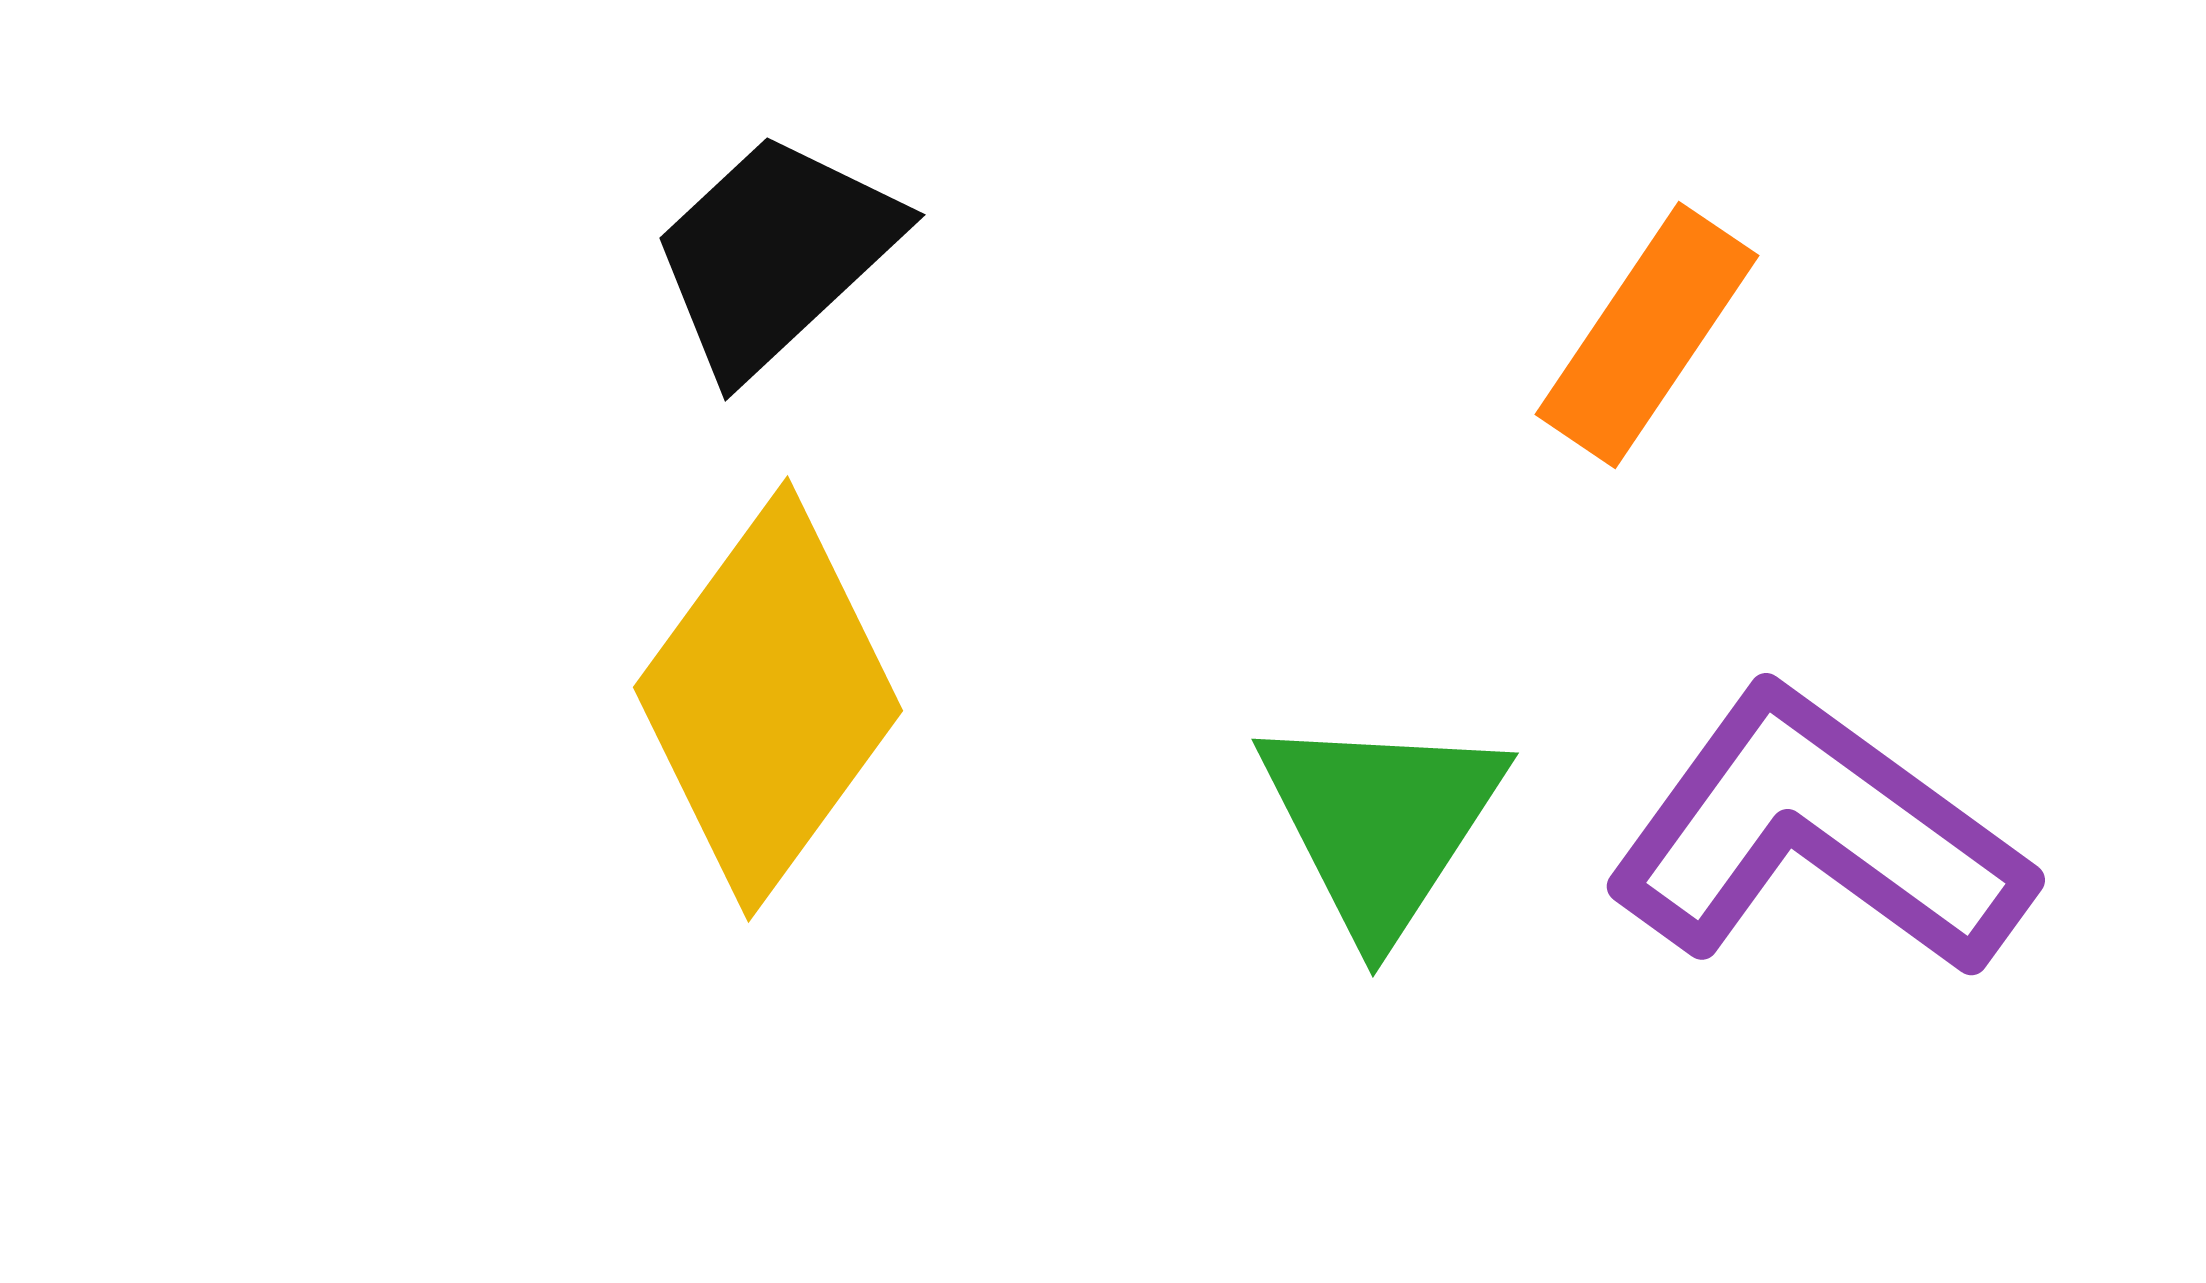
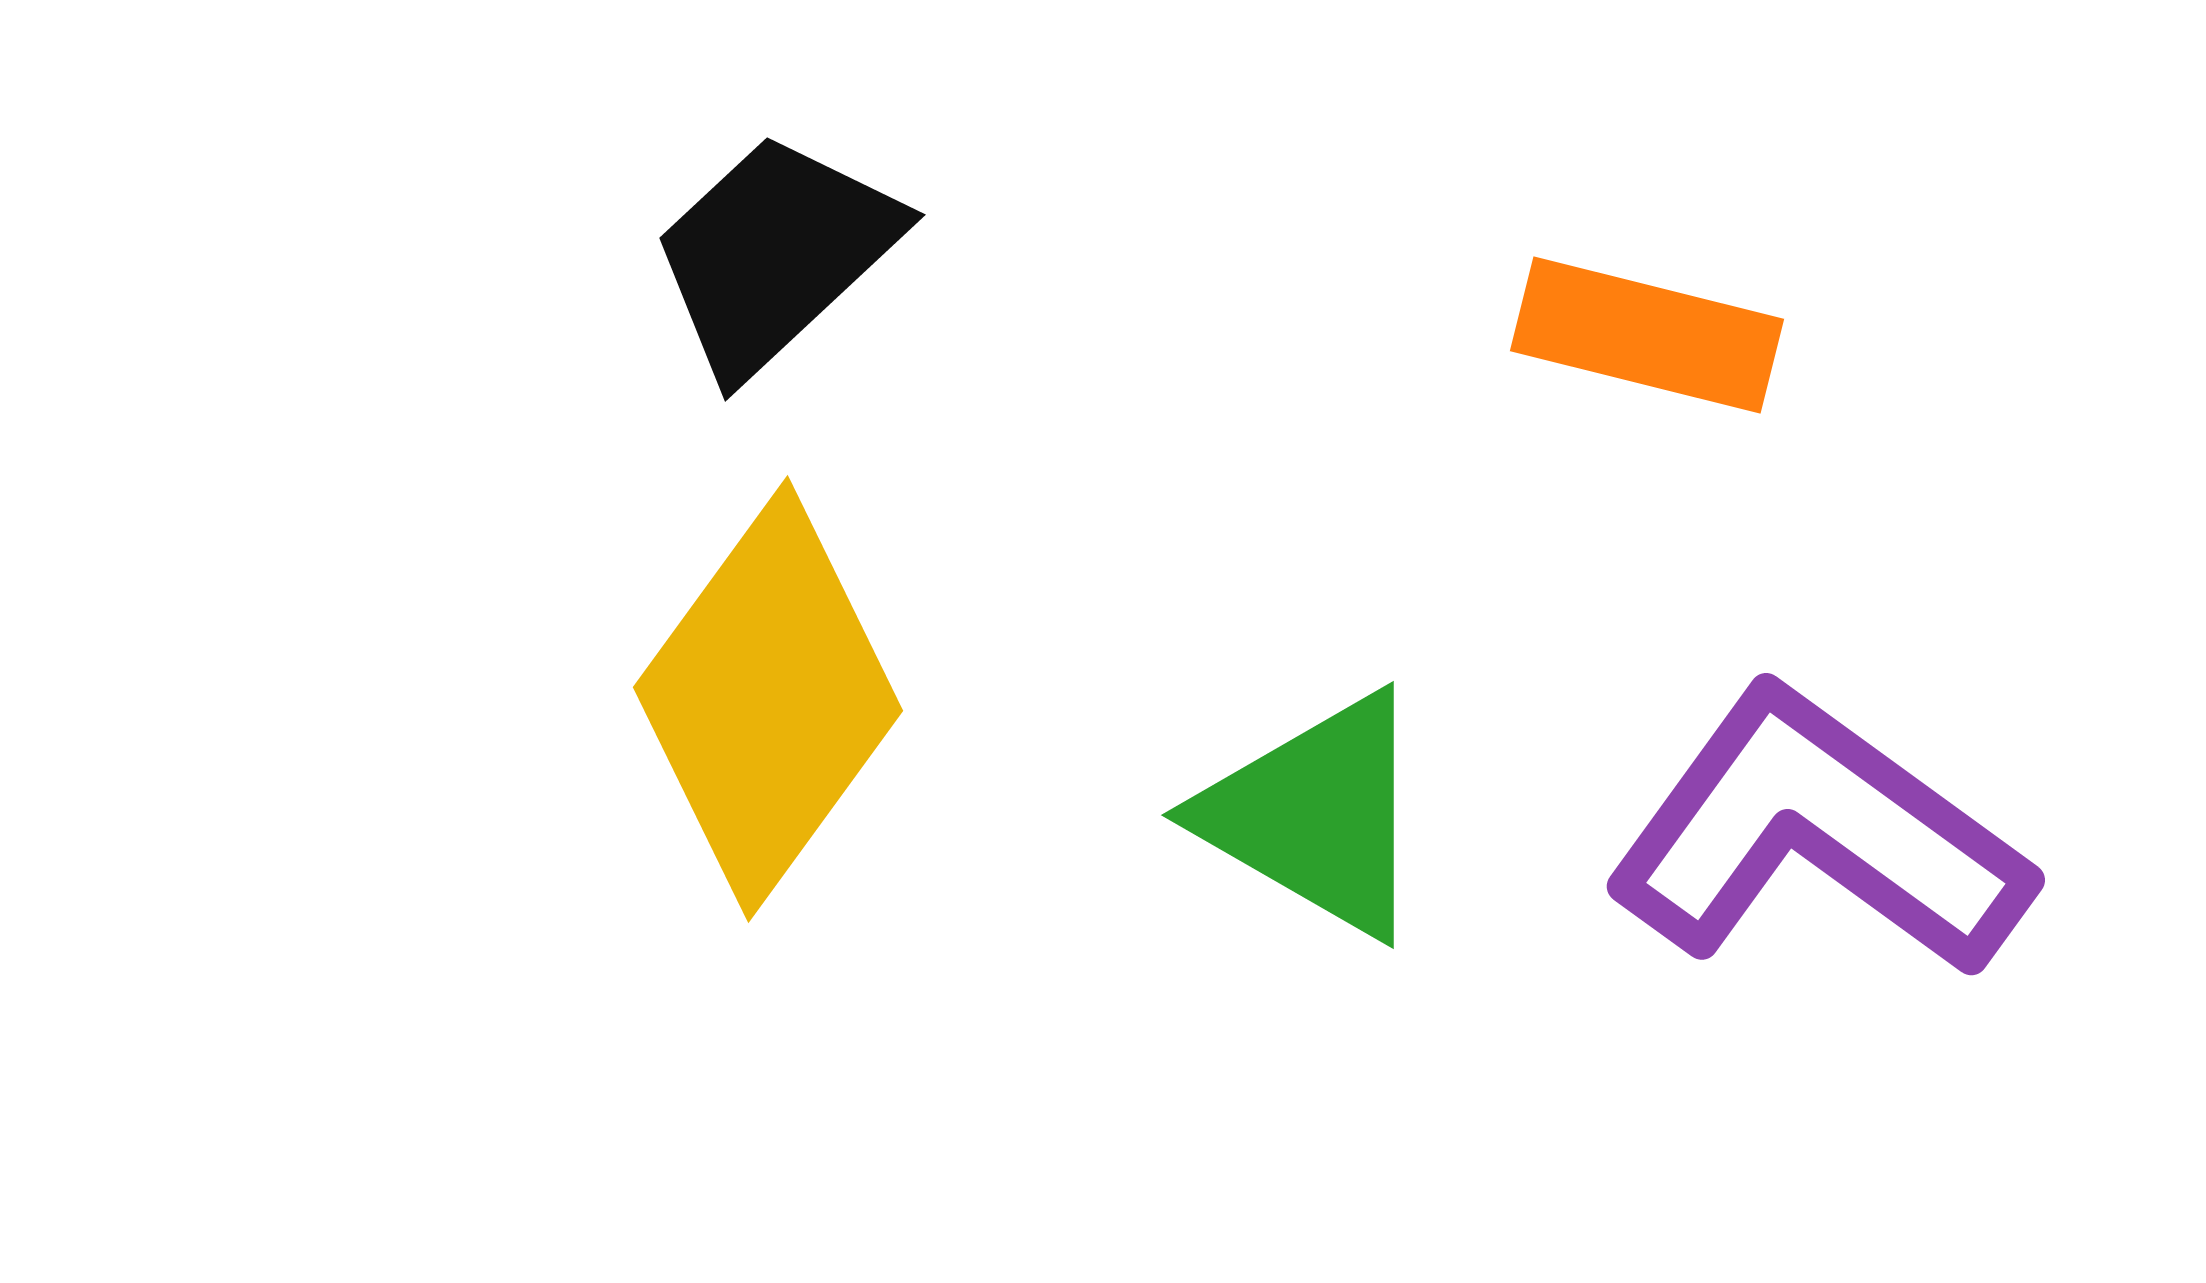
orange rectangle: rotated 70 degrees clockwise
green triangle: moved 65 px left, 8 px up; rotated 33 degrees counterclockwise
